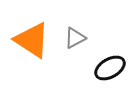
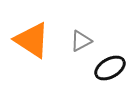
gray triangle: moved 6 px right, 3 px down
